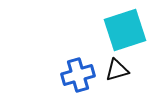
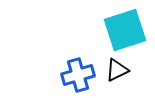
black triangle: rotated 10 degrees counterclockwise
